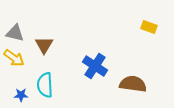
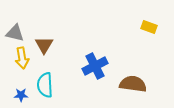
yellow arrow: moved 8 px right; rotated 45 degrees clockwise
blue cross: rotated 30 degrees clockwise
